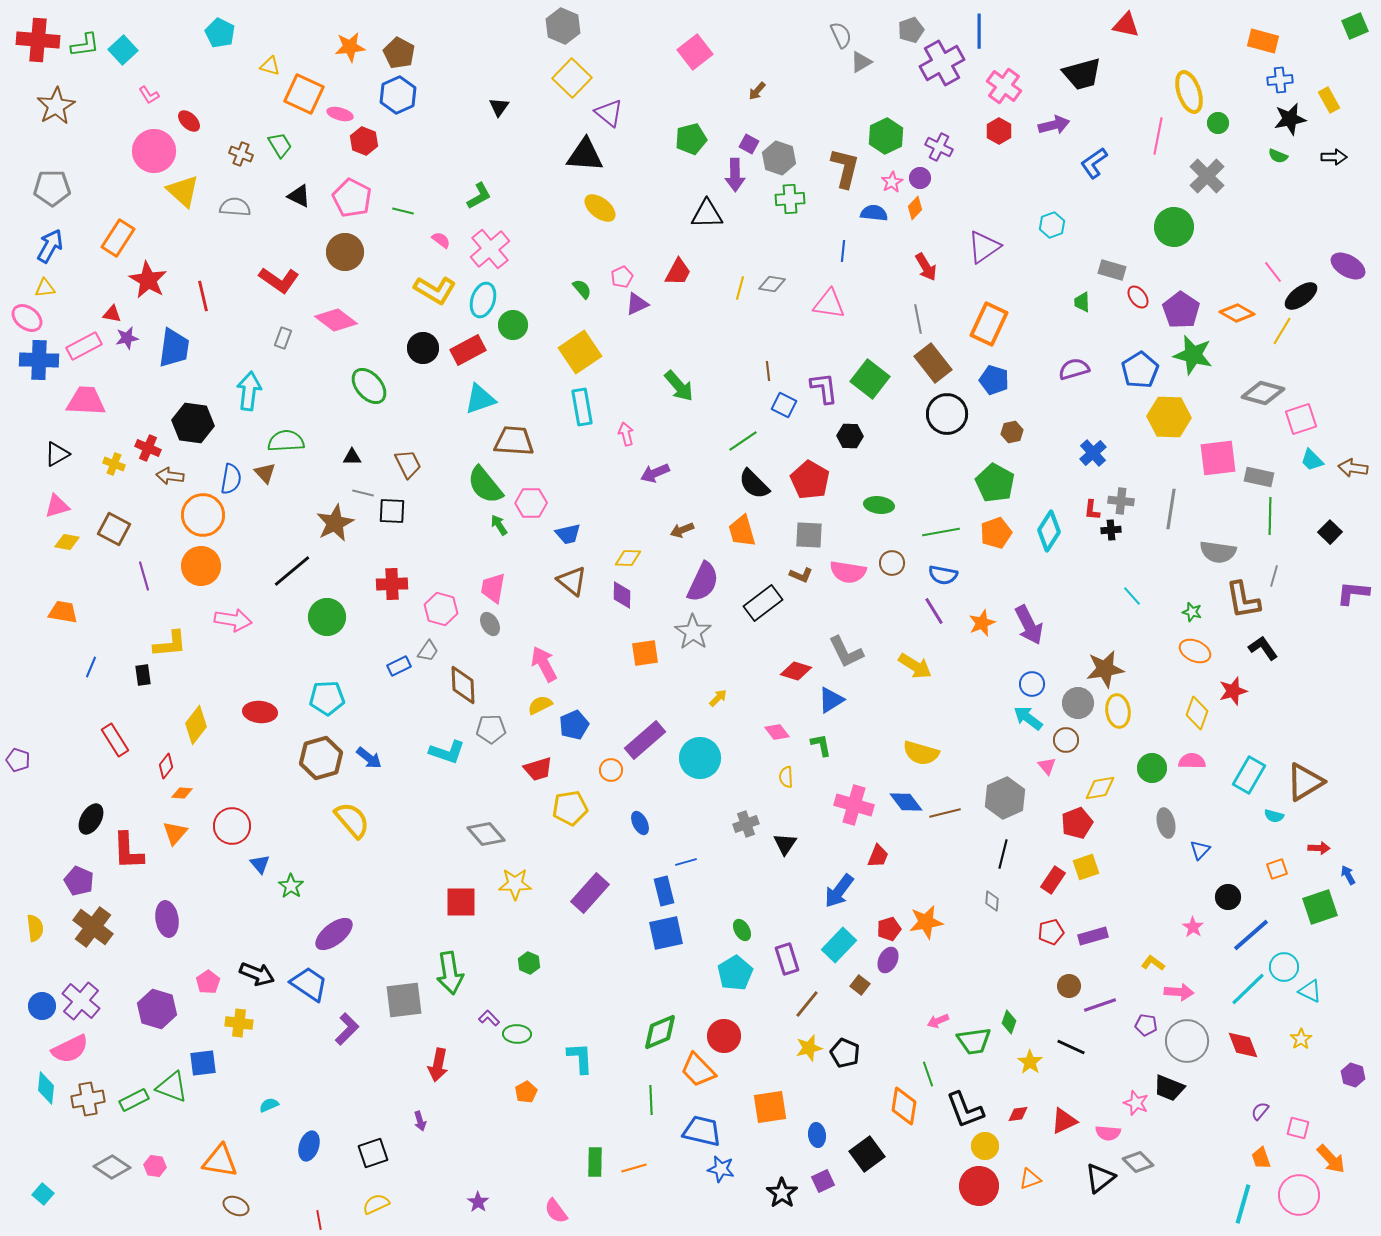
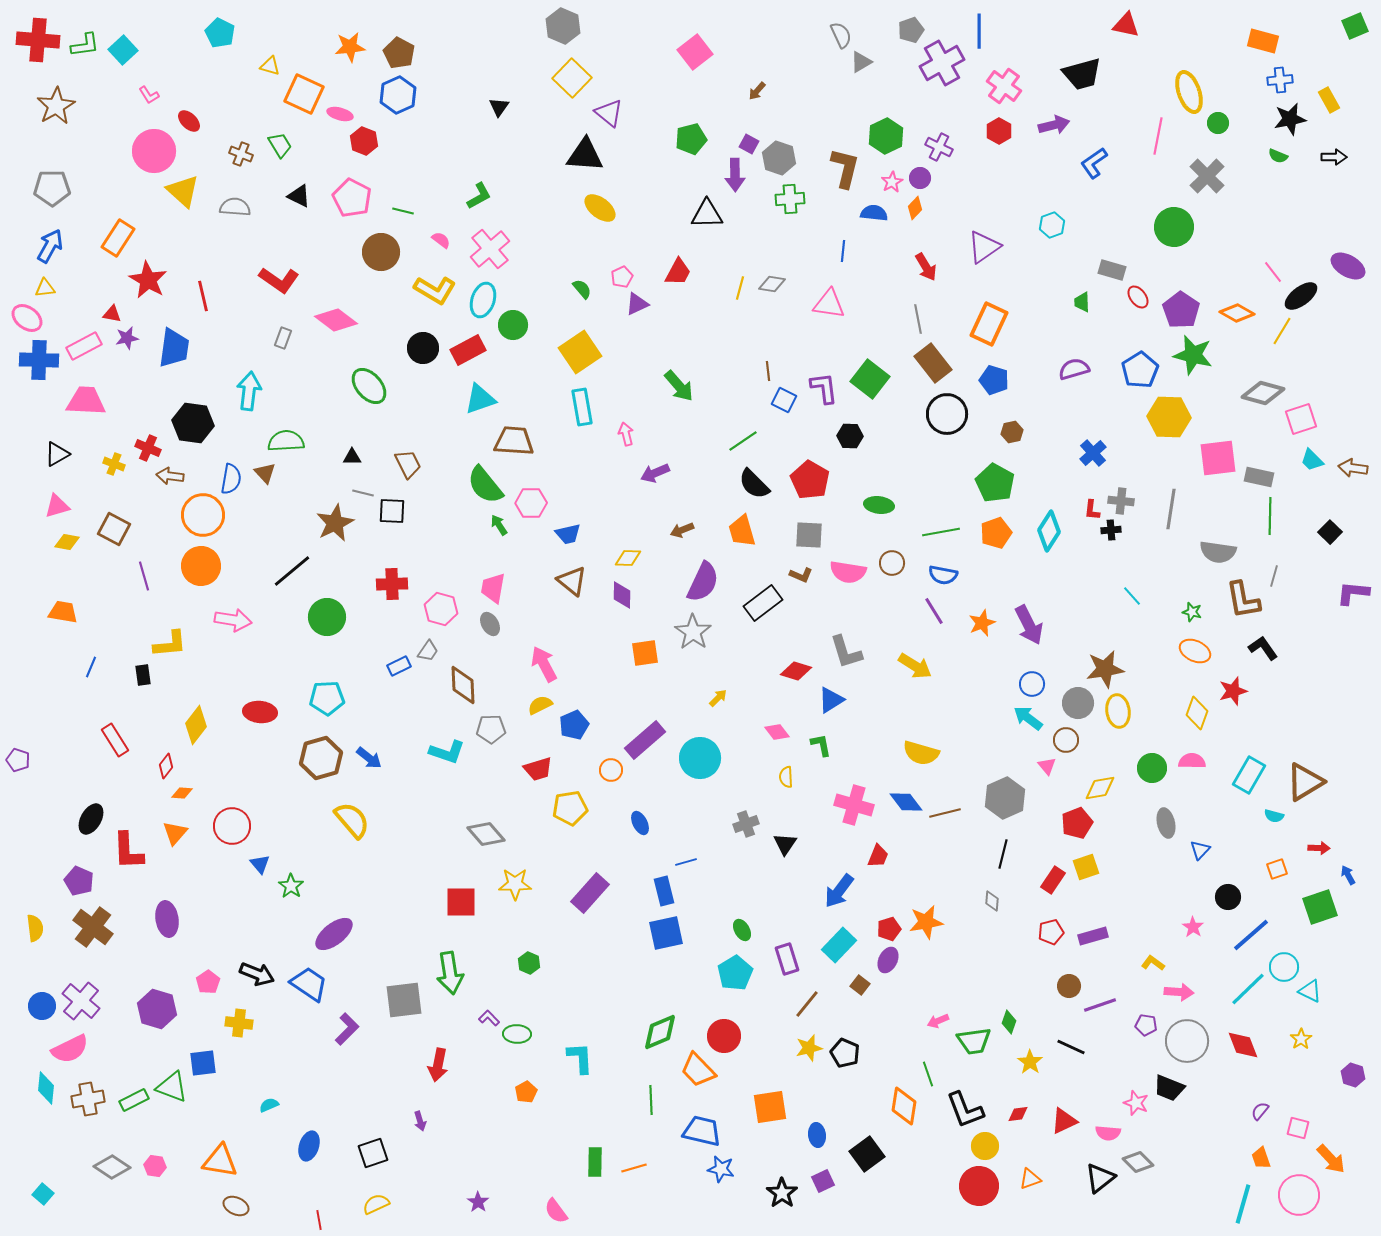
brown circle at (345, 252): moved 36 px right
blue square at (784, 405): moved 5 px up
gray L-shape at (846, 652): rotated 9 degrees clockwise
